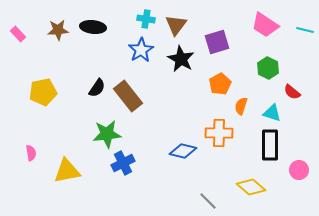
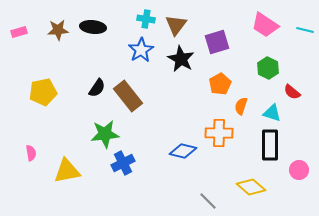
pink rectangle: moved 1 px right, 2 px up; rotated 63 degrees counterclockwise
green star: moved 2 px left
